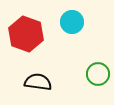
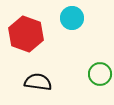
cyan circle: moved 4 px up
green circle: moved 2 px right
